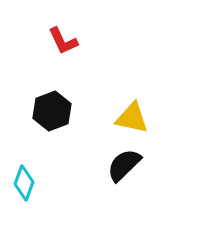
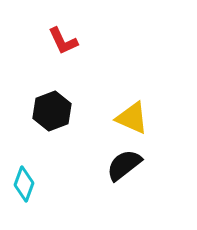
yellow triangle: rotated 12 degrees clockwise
black semicircle: rotated 6 degrees clockwise
cyan diamond: moved 1 px down
